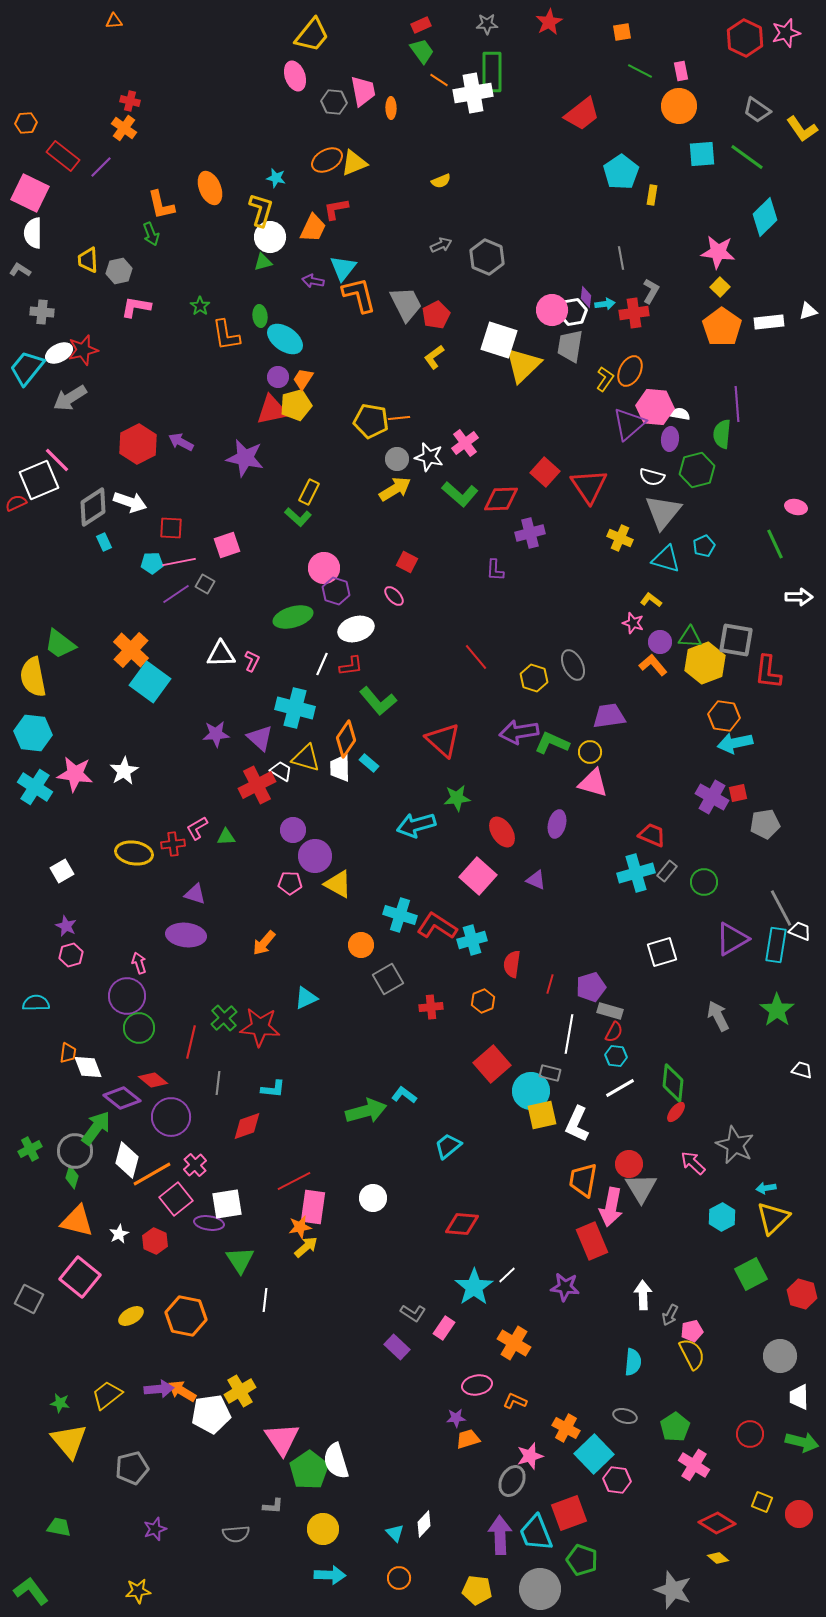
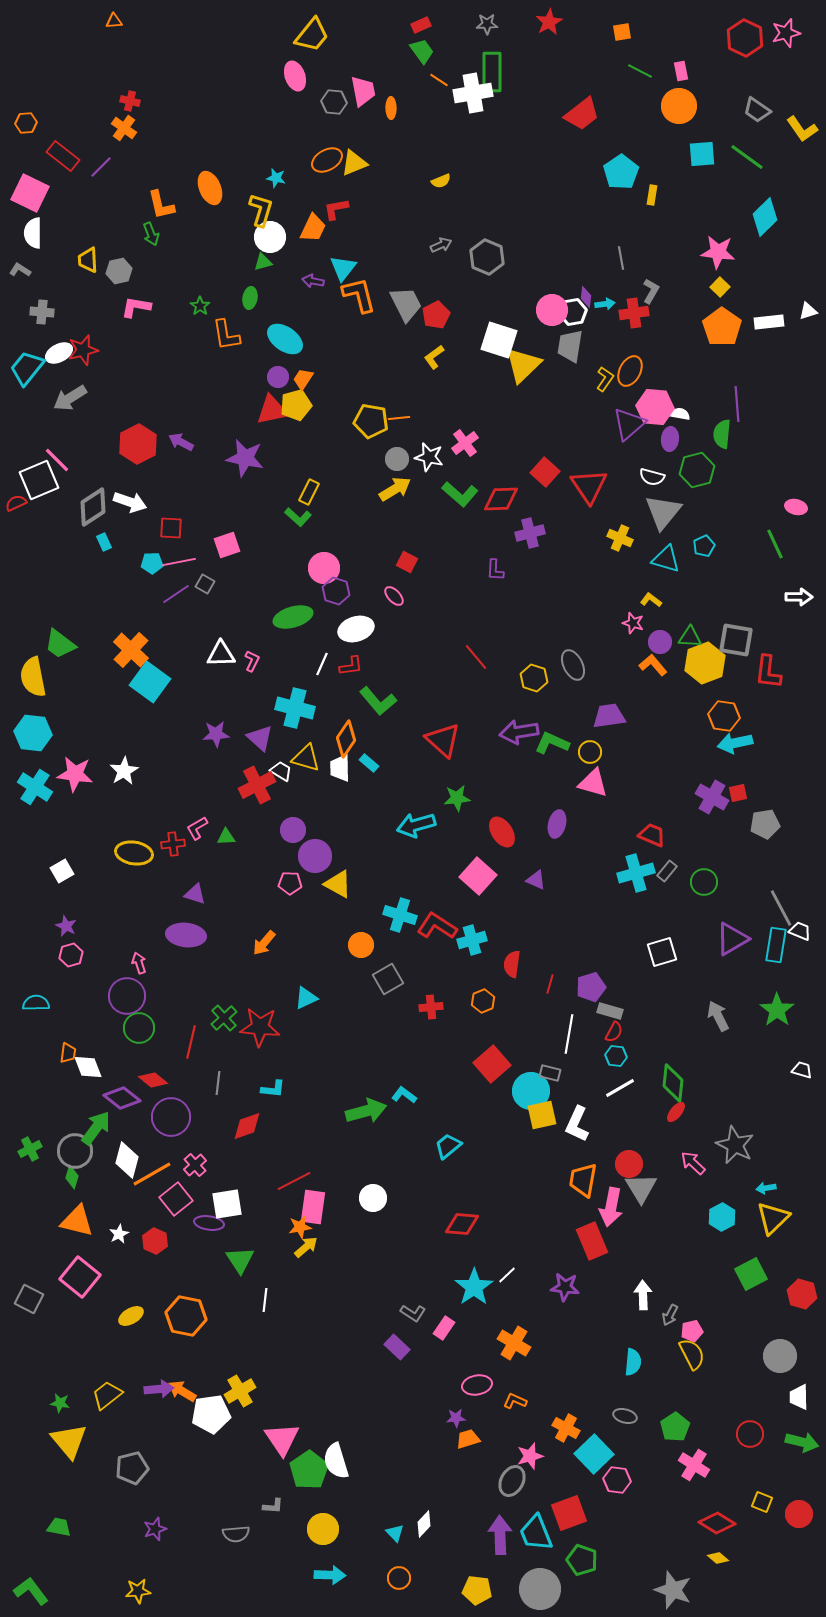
green ellipse at (260, 316): moved 10 px left, 18 px up; rotated 15 degrees clockwise
